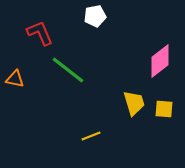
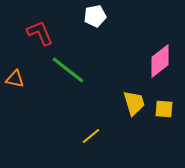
yellow line: rotated 18 degrees counterclockwise
